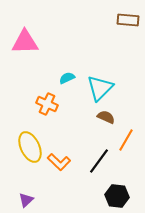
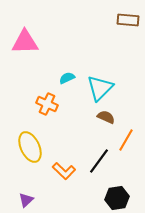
orange L-shape: moved 5 px right, 9 px down
black hexagon: moved 2 px down; rotated 15 degrees counterclockwise
